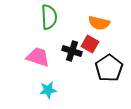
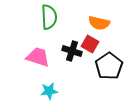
black pentagon: moved 2 px up
cyan star: moved 1 px right, 1 px down
